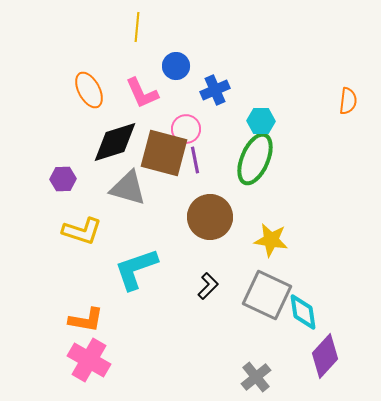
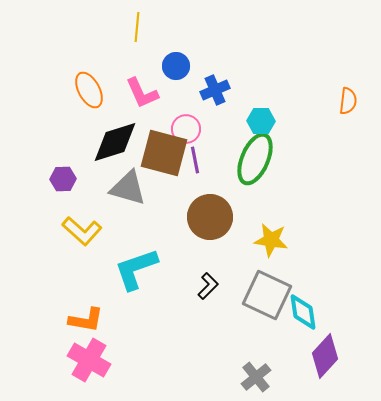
yellow L-shape: rotated 24 degrees clockwise
